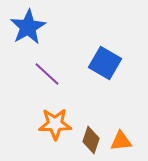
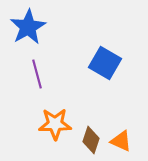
purple line: moved 10 px left; rotated 32 degrees clockwise
orange triangle: rotated 30 degrees clockwise
